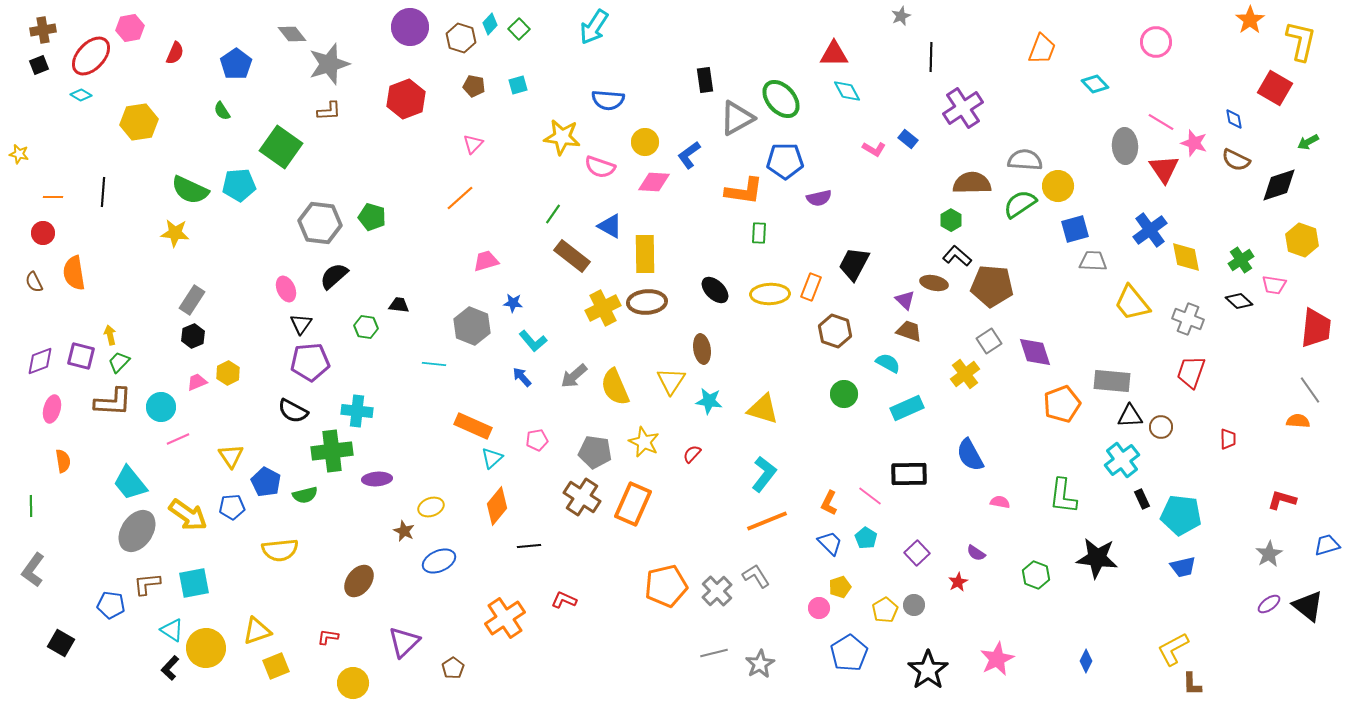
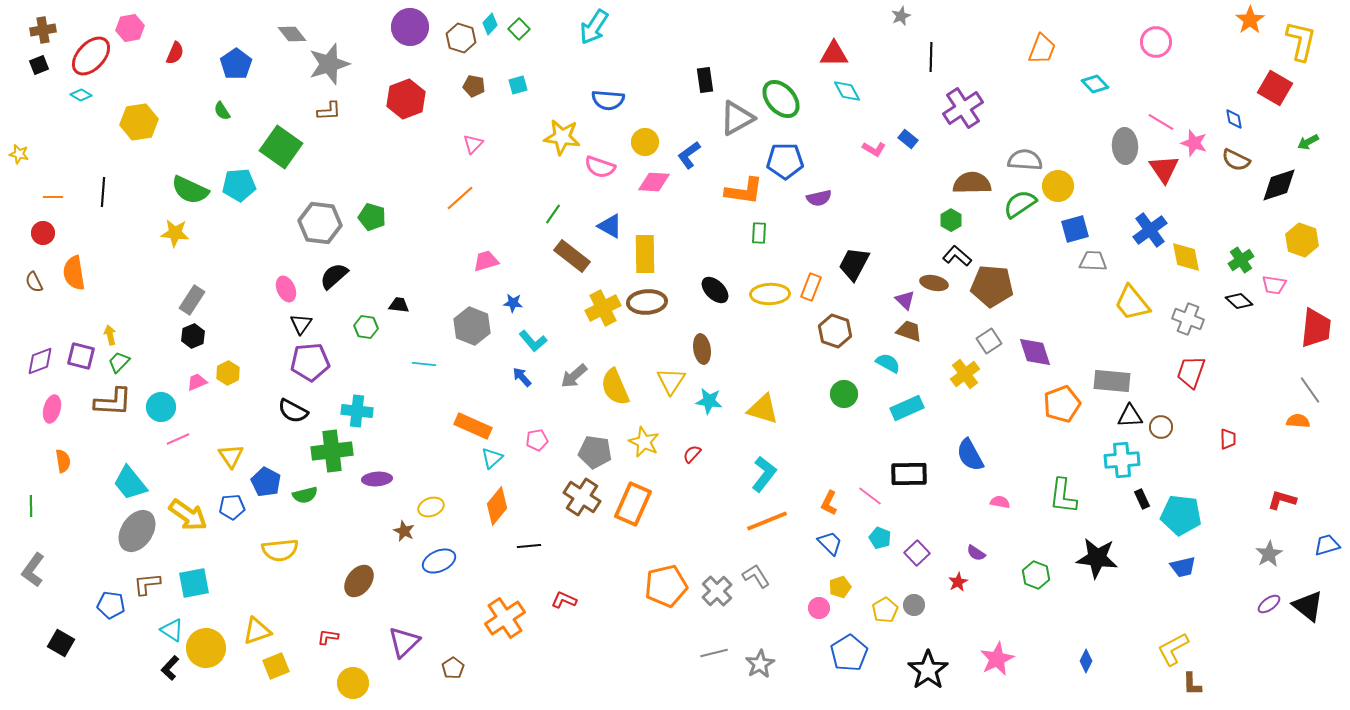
cyan line at (434, 364): moved 10 px left
cyan cross at (1122, 460): rotated 32 degrees clockwise
cyan pentagon at (866, 538): moved 14 px right; rotated 10 degrees counterclockwise
